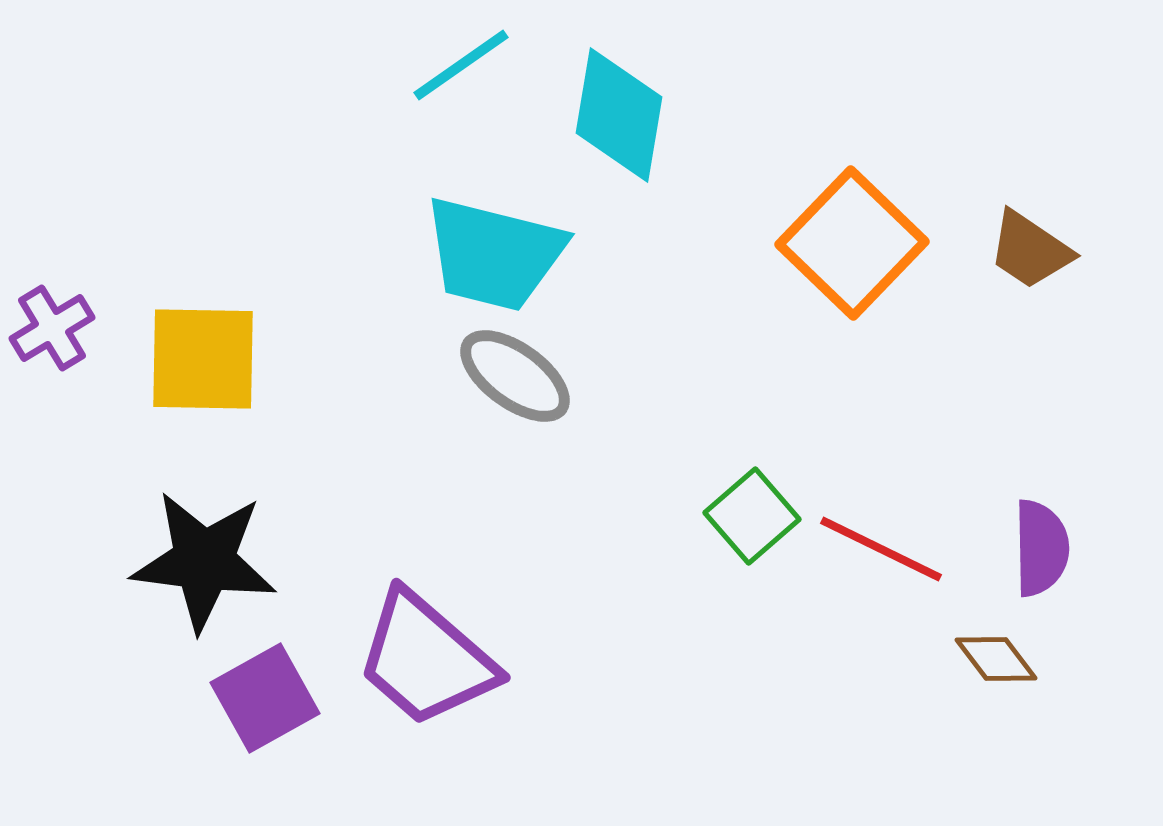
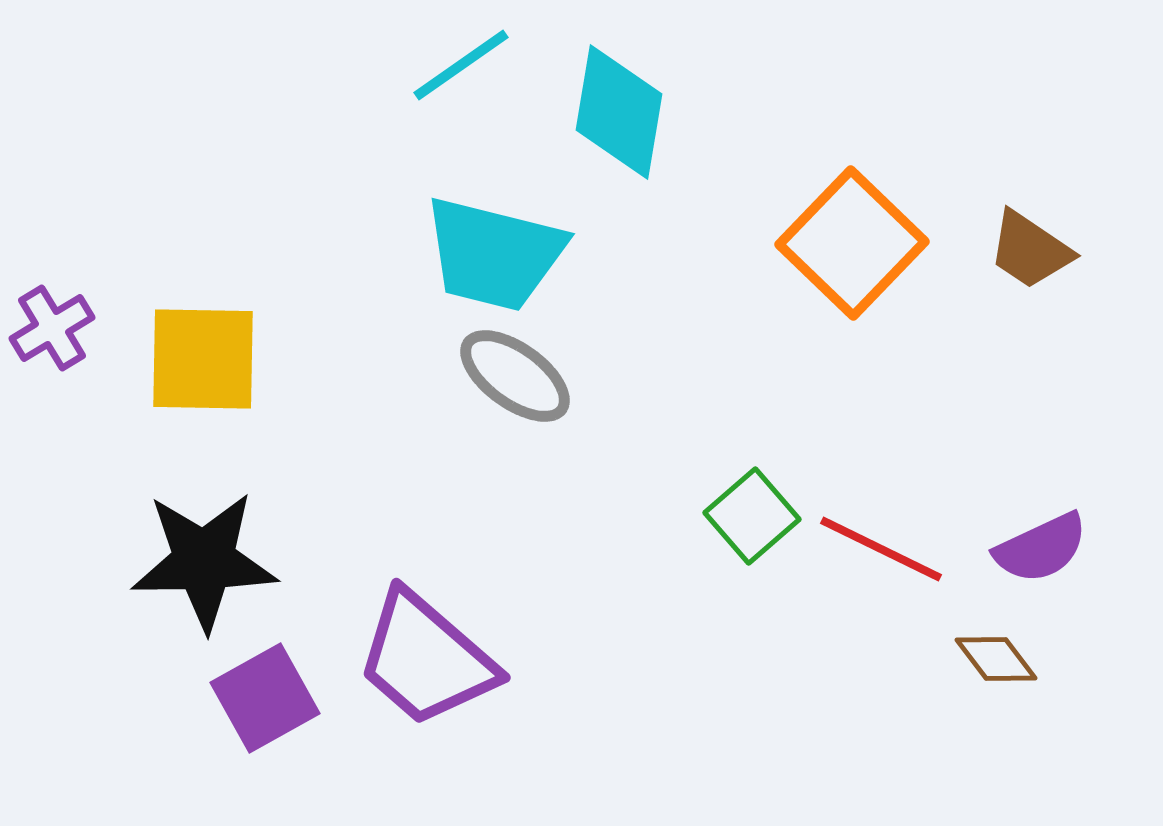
cyan diamond: moved 3 px up
purple semicircle: rotated 66 degrees clockwise
black star: rotated 8 degrees counterclockwise
